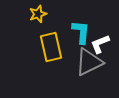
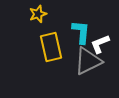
gray triangle: moved 1 px left, 1 px up
